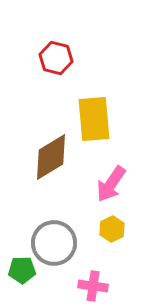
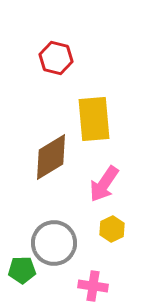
pink arrow: moved 7 px left
